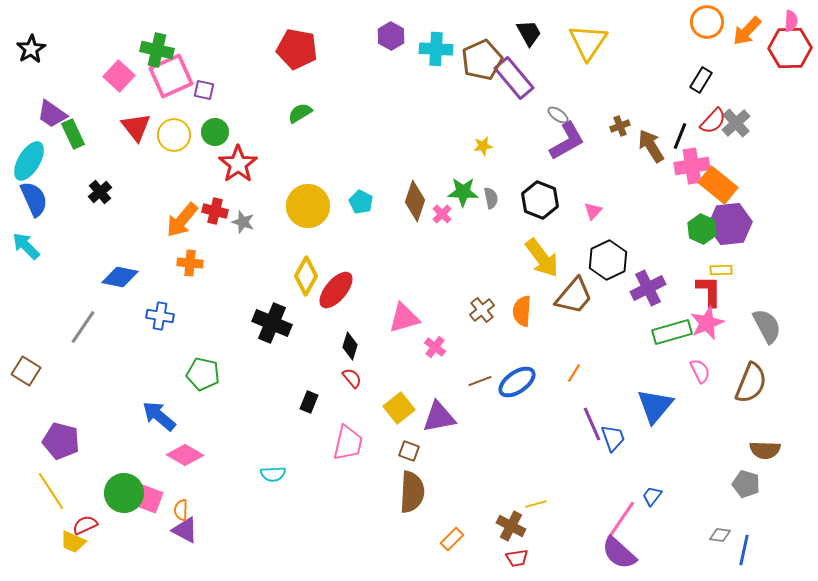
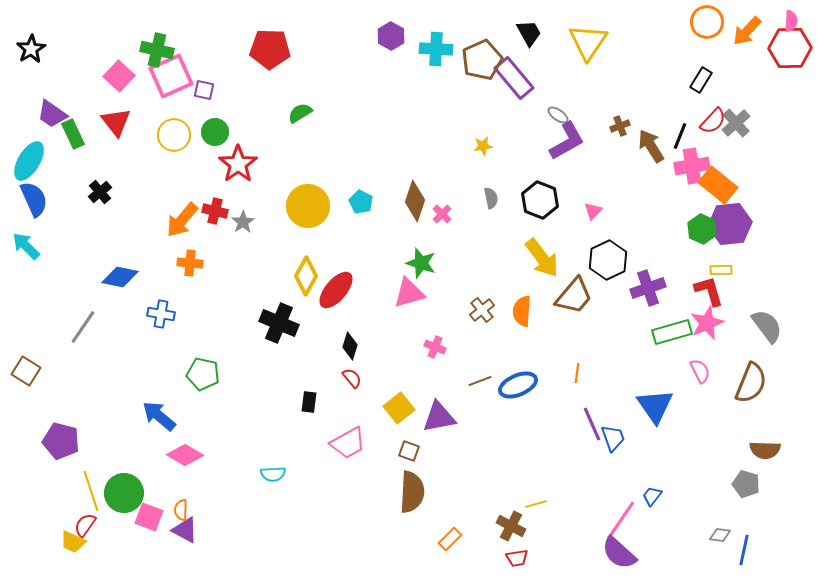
red pentagon at (297, 49): moved 27 px left; rotated 9 degrees counterclockwise
red triangle at (136, 127): moved 20 px left, 5 px up
green star at (463, 192): moved 42 px left, 71 px down; rotated 16 degrees clockwise
gray star at (243, 222): rotated 20 degrees clockwise
purple cross at (648, 288): rotated 8 degrees clockwise
red L-shape at (709, 291): rotated 16 degrees counterclockwise
blue cross at (160, 316): moved 1 px right, 2 px up
pink triangle at (404, 318): moved 5 px right, 25 px up
black cross at (272, 323): moved 7 px right
gray semicircle at (767, 326): rotated 9 degrees counterclockwise
pink cross at (435, 347): rotated 15 degrees counterclockwise
orange line at (574, 373): moved 3 px right; rotated 24 degrees counterclockwise
blue ellipse at (517, 382): moved 1 px right, 3 px down; rotated 12 degrees clockwise
black rectangle at (309, 402): rotated 15 degrees counterclockwise
blue triangle at (655, 406): rotated 15 degrees counterclockwise
pink trapezoid at (348, 443): rotated 48 degrees clockwise
yellow line at (51, 491): moved 40 px right; rotated 15 degrees clockwise
pink square at (149, 499): moved 18 px down
red semicircle at (85, 525): rotated 30 degrees counterclockwise
orange rectangle at (452, 539): moved 2 px left
